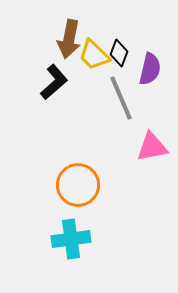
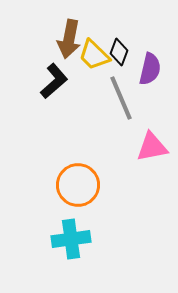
black diamond: moved 1 px up
black L-shape: moved 1 px up
